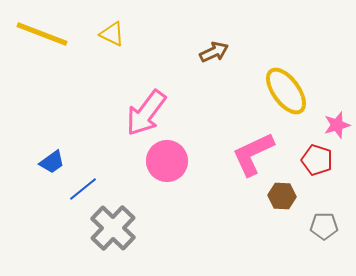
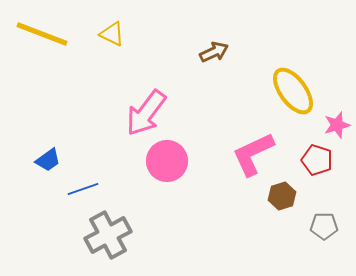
yellow ellipse: moved 7 px right
blue trapezoid: moved 4 px left, 2 px up
blue line: rotated 20 degrees clockwise
brown hexagon: rotated 20 degrees counterclockwise
gray cross: moved 5 px left, 7 px down; rotated 18 degrees clockwise
